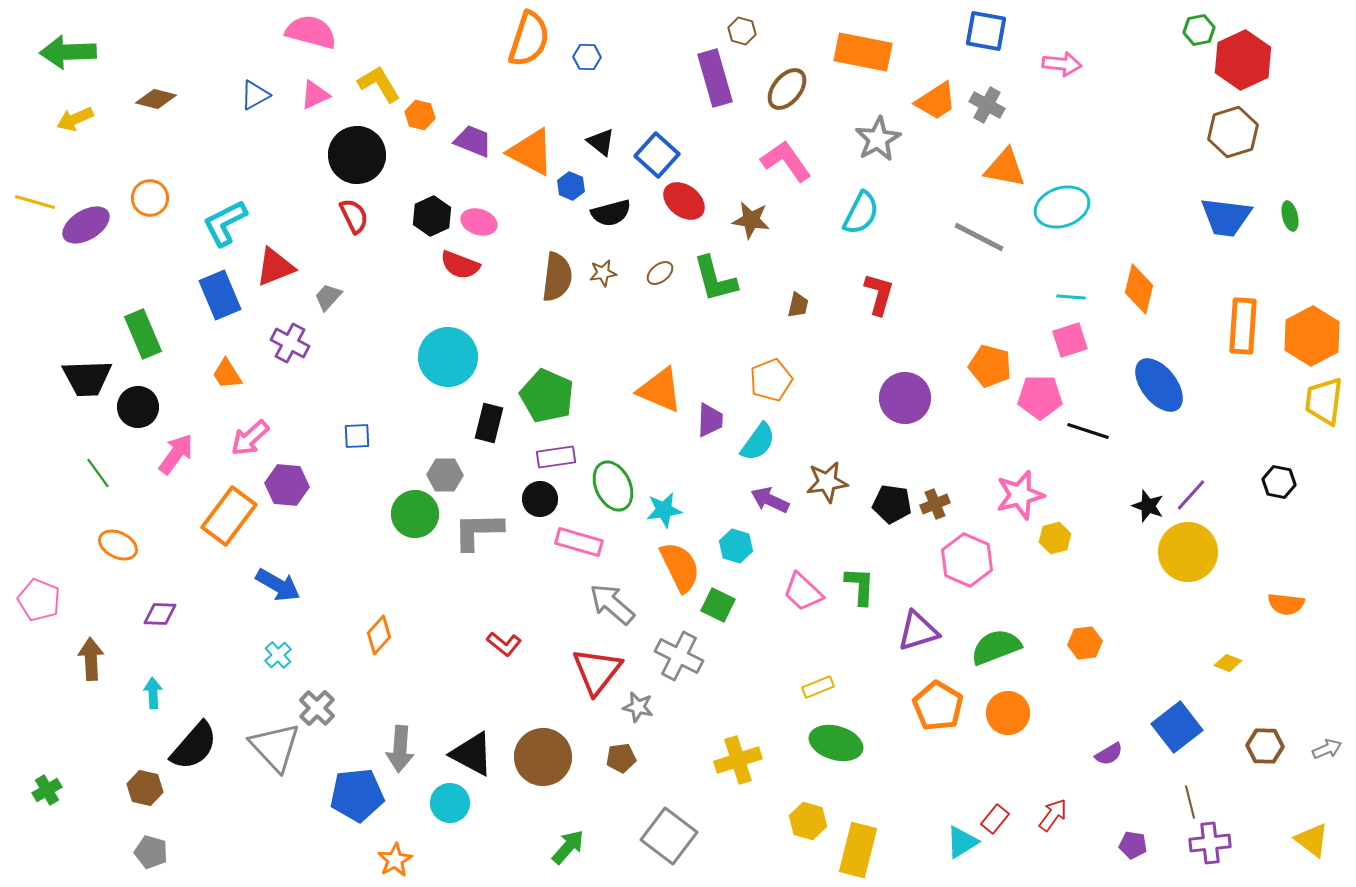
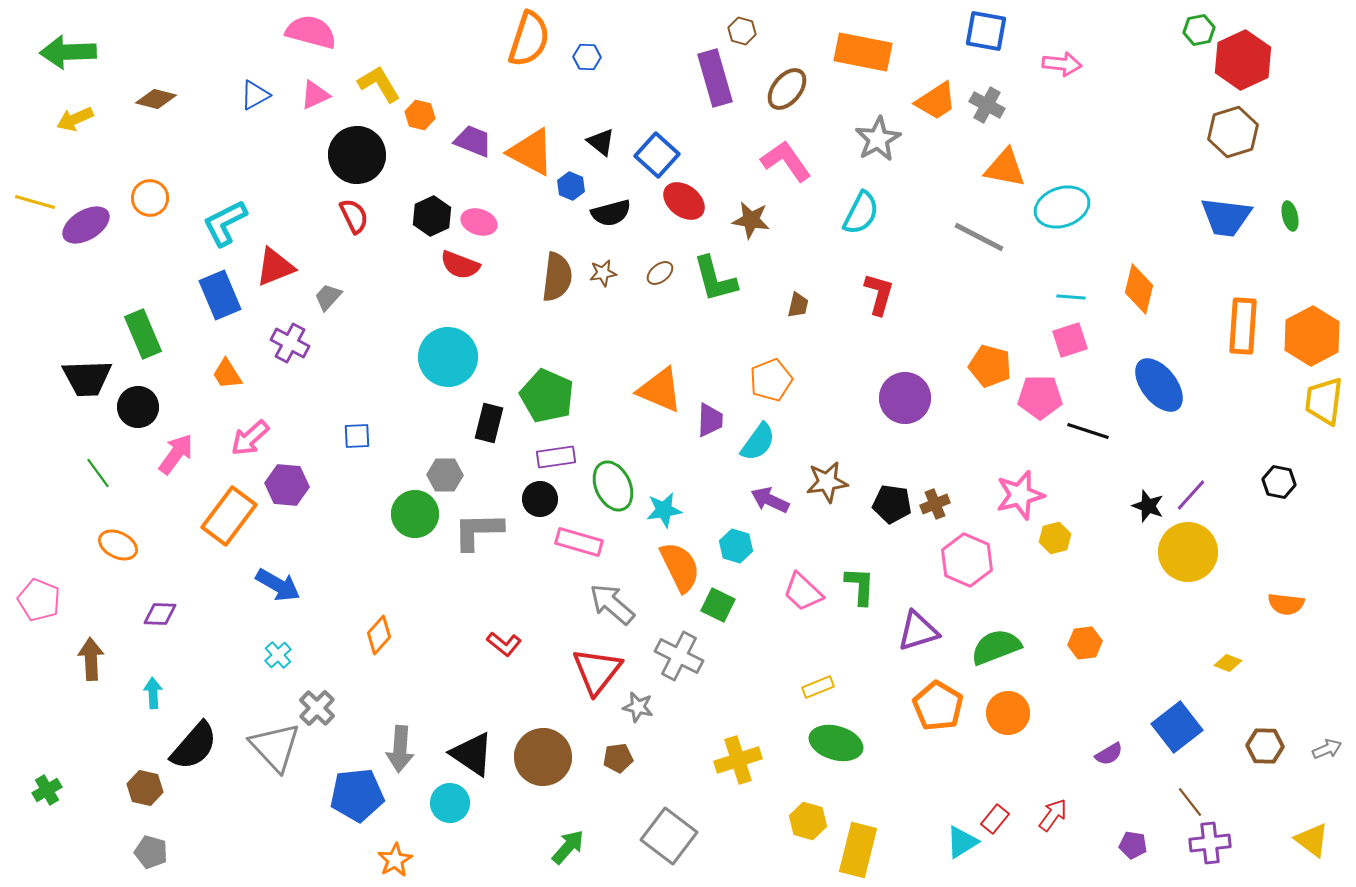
black triangle at (472, 754): rotated 6 degrees clockwise
brown pentagon at (621, 758): moved 3 px left
brown line at (1190, 802): rotated 24 degrees counterclockwise
